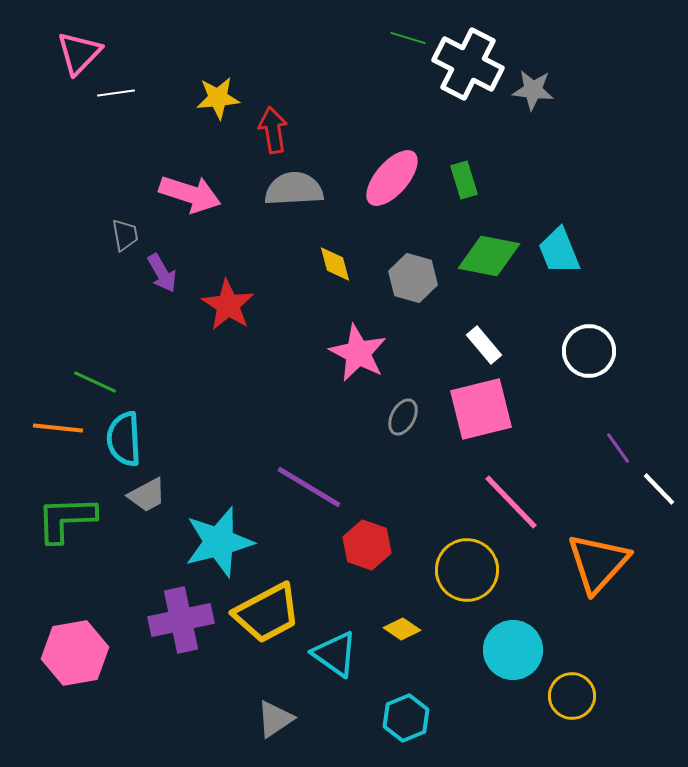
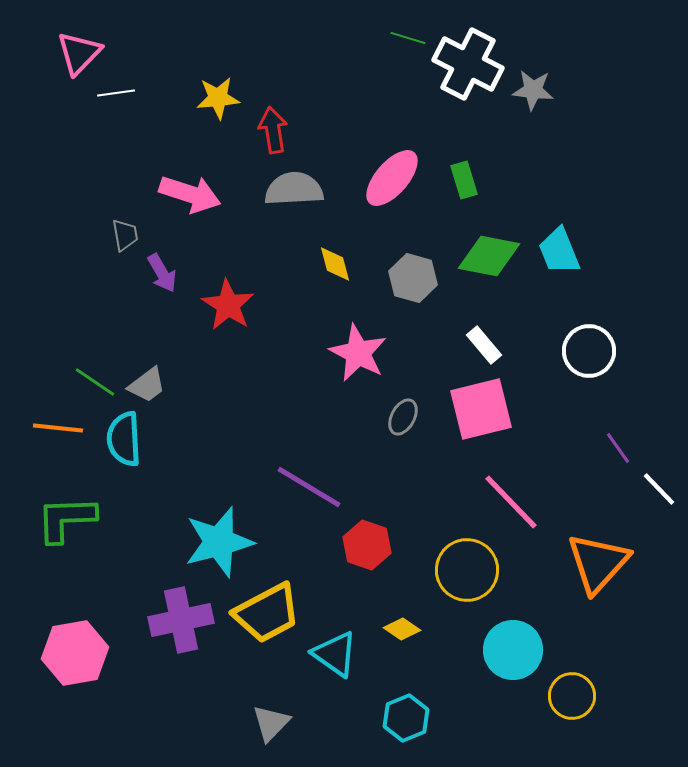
green line at (95, 382): rotated 9 degrees clockwise
gray trapezoid at (147, 495): moved 110 px up; rotated 9 degrees counterclockwise
gray triangle at (275, 719): moved 4 px left, 4 px down; rotated 12 degrees counterclockwise
